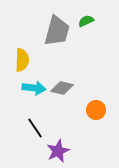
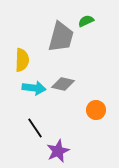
gray trapezoid: moved 4 px right, 6 px down
gray diamond: moved 1 px right, 4 px up
